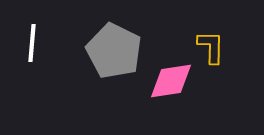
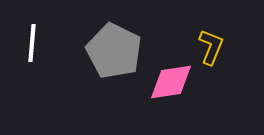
yellow L-shape: rotated 21 degrees clockwise
pink diamond: moved 1 px down
